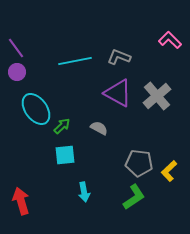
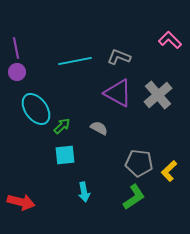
purple line: rotated 25 degrees clockwise
gray cross: moved 1 px right, 1 px up
red arrow: moved 1 px down; rotated 120 degrees clockwise
